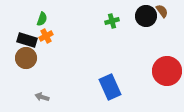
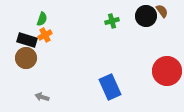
orange cross: moved 1 px left, 1 px up
